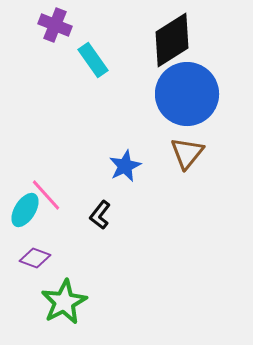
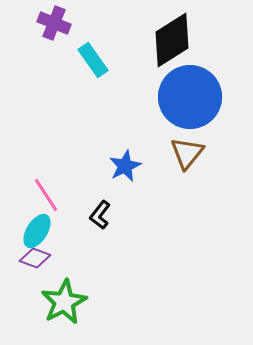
purple cross: moved 1 px left, 2 px up
blue circle: moved 3 px right, 3 px down
pink line: rotated 9 degrees clockwise
cyan ellipse: moved 12 px right, 21 px down
